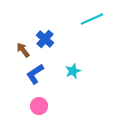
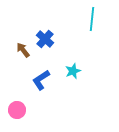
cyan line: rotated 60 degrees counterclockwise
blue L-shape: moved 6 px right, 6 px down
pink circle: moved 22 px left, 4 px down
